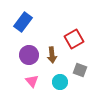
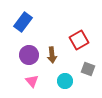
red square: moved 5 px right, 1 px down
gray square: moved 8 px right, 1 px up
cyan circle: moved 5 px right, 1 px up
